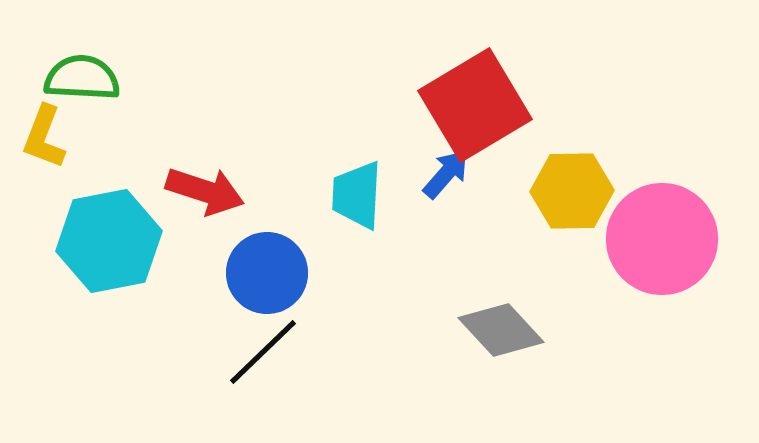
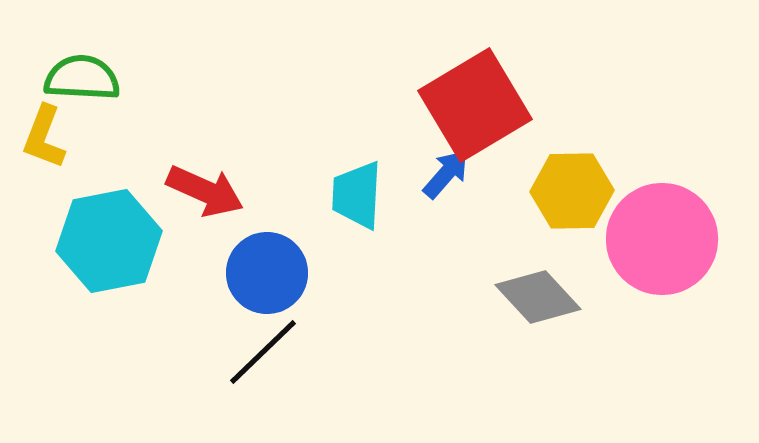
red arrow: rotated 6 degrees clockwise
gray diamond: moved 37 px right, 33 px up
